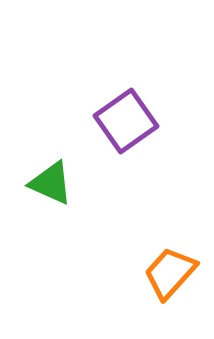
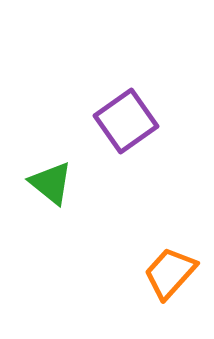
green triangle: rotated 15 degrees clockwise
